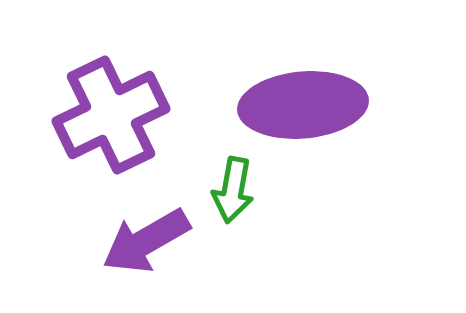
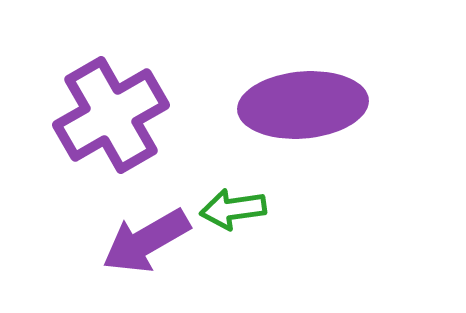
purple cross: rotated 4 degrees counterclockwise
green arrow: moved 19 px down; rotated 72 degrees clockwise
